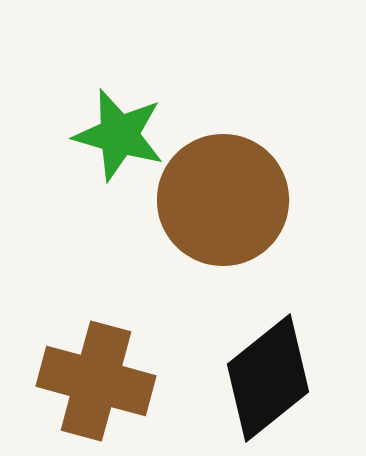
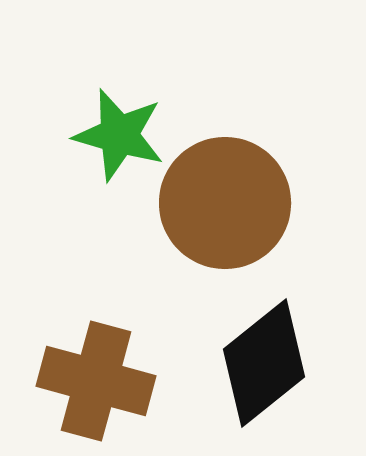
brown circle: moved 2 px right, 3 px down
black diamond: moved 4 px left, 15 px up
